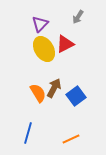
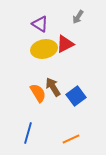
purple triangle: rotated 42 degrees counterclockwise
yellow ellipse: rotated 70 degrees counterclockwise
brown arrow: moved 1 px left, 1 px up; rotated 60 degrees counterclockwise
